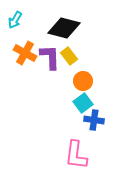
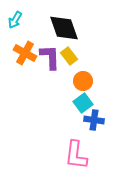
black diamond: rotated 56 degrees clockwise
